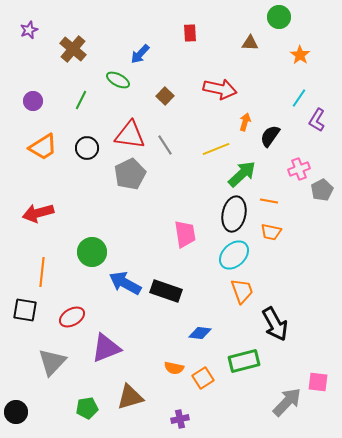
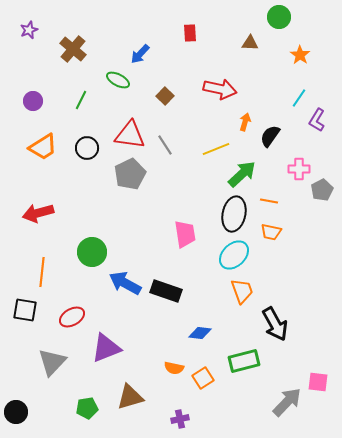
pink cross at (299, 169): rotated 20 degrees clockwise
